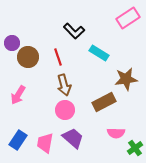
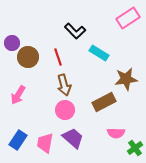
black L-shape: moved 1 px right
